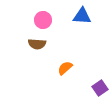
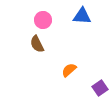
brown semicircle: rotated 60 degrees clockwise
orange semicircle: moved 4 px right, 2 px down
